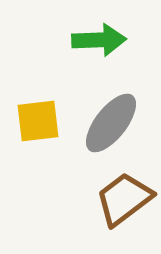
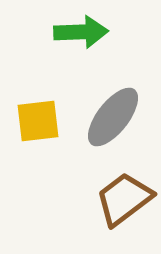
green arrow: moved 18 px left, 8 px up
gray ellipse: moved 2 px right, 6 px up
